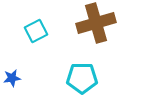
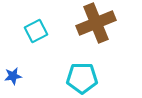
brown cross: rotated 6 degrees counterclockwise
blue star: moved 1 px right, 2 px up
